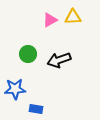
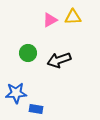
green circle: moved 1 px up
blue star: moved 1 px right, 4 px down
